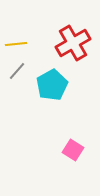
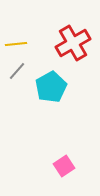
cyan pentagon: moved 1 px left, 2 px down
pink square: moved 9 px left, 16 px down; rotated 25 degrees clockwise
